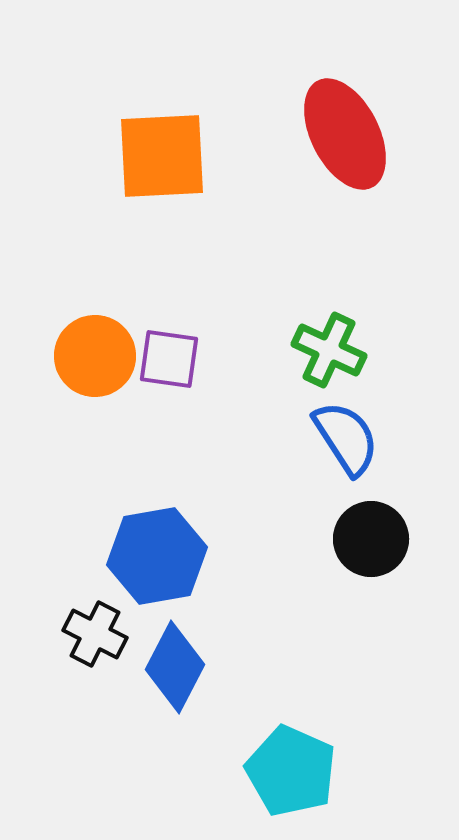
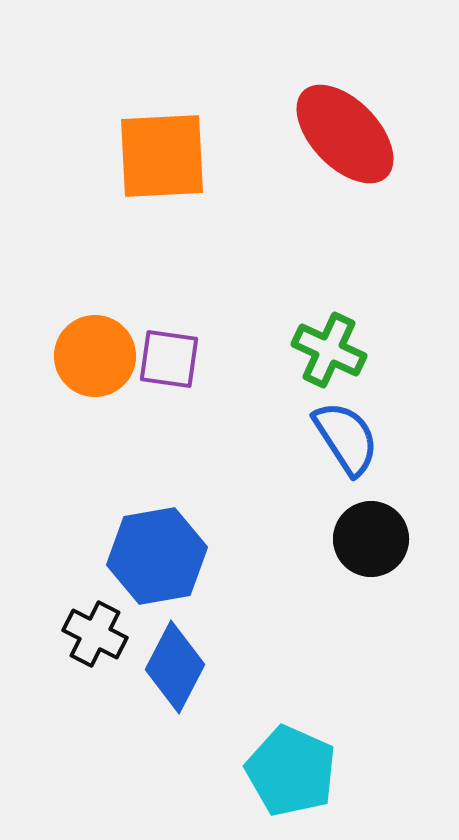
red ellipse: rotated 17 degrees counterclockwise
